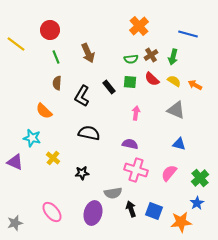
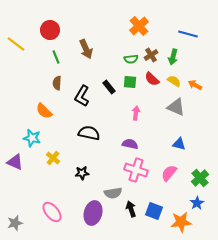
brown arrow: moved 2 px left, 4 px up
gray triangle: moved 3 px up
